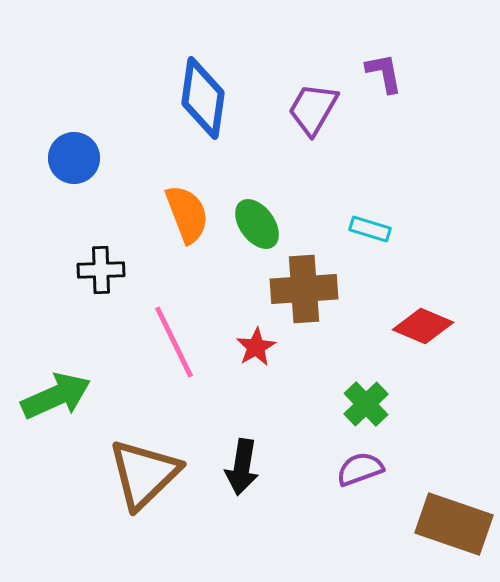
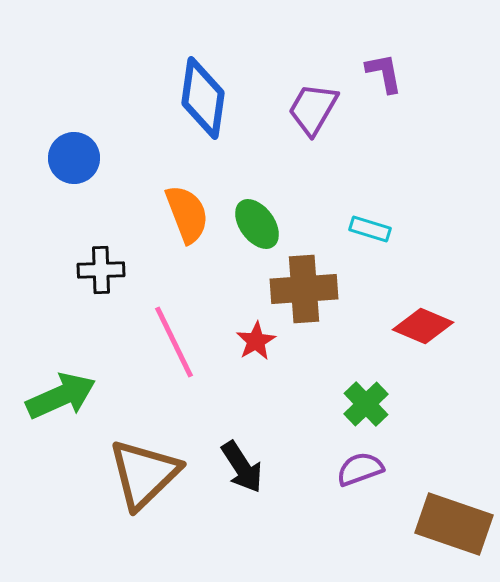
red star: moved 6 px up
green arrow: moved 5 px right
black arrow: rotated 42 degrees counterclockwise
